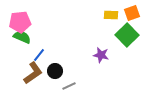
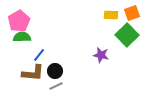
pink pentagon: moved 1 px left, 1 px up; rotated 25 degrees counterclockwise
green semicircle: rotated 24 degrees counterclockwise
brown L-shape: rotated 40 degrees clockwise
gray line: moved 13 px left
